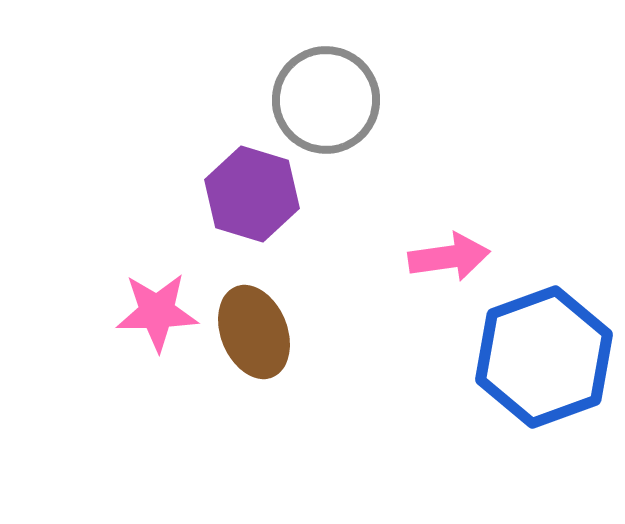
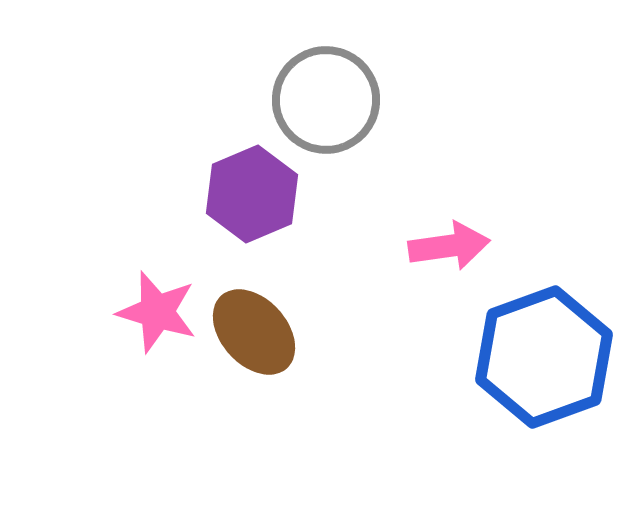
purple hexagon: rotated 20 degrees clockwise
pink arrow: moved 11 px up
pink star: rotated 18 degrees clockwise
brown ellipse: rotated 20 degrees counterclockwise
